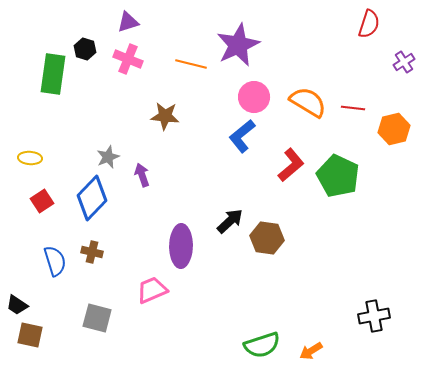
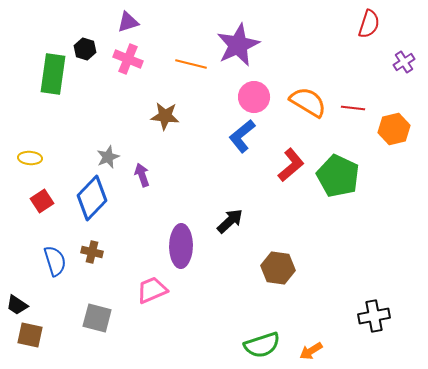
brown hexagon: moved 11 px right, 30 px down
